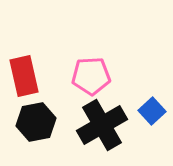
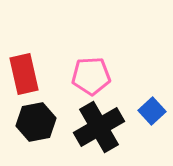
red rectangle: moved 2 px up
black cross: moved 3 px left, 2 px down
